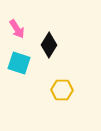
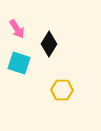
black diamond: moved 1 px up
